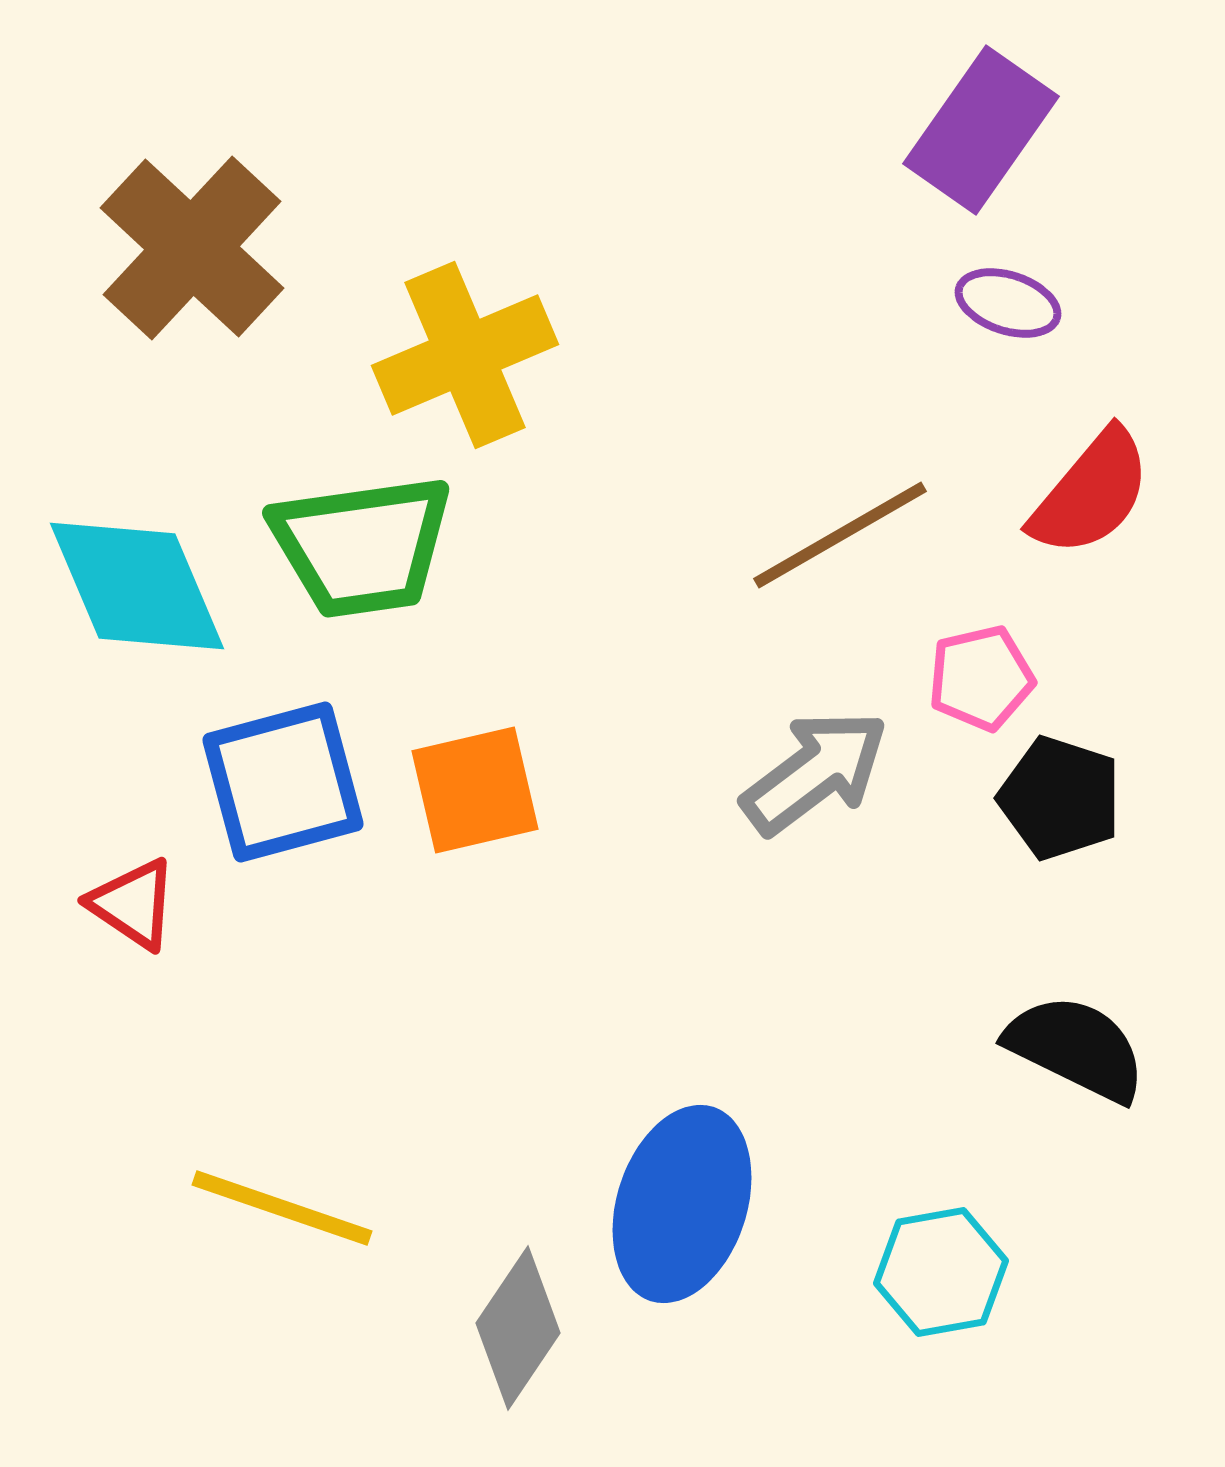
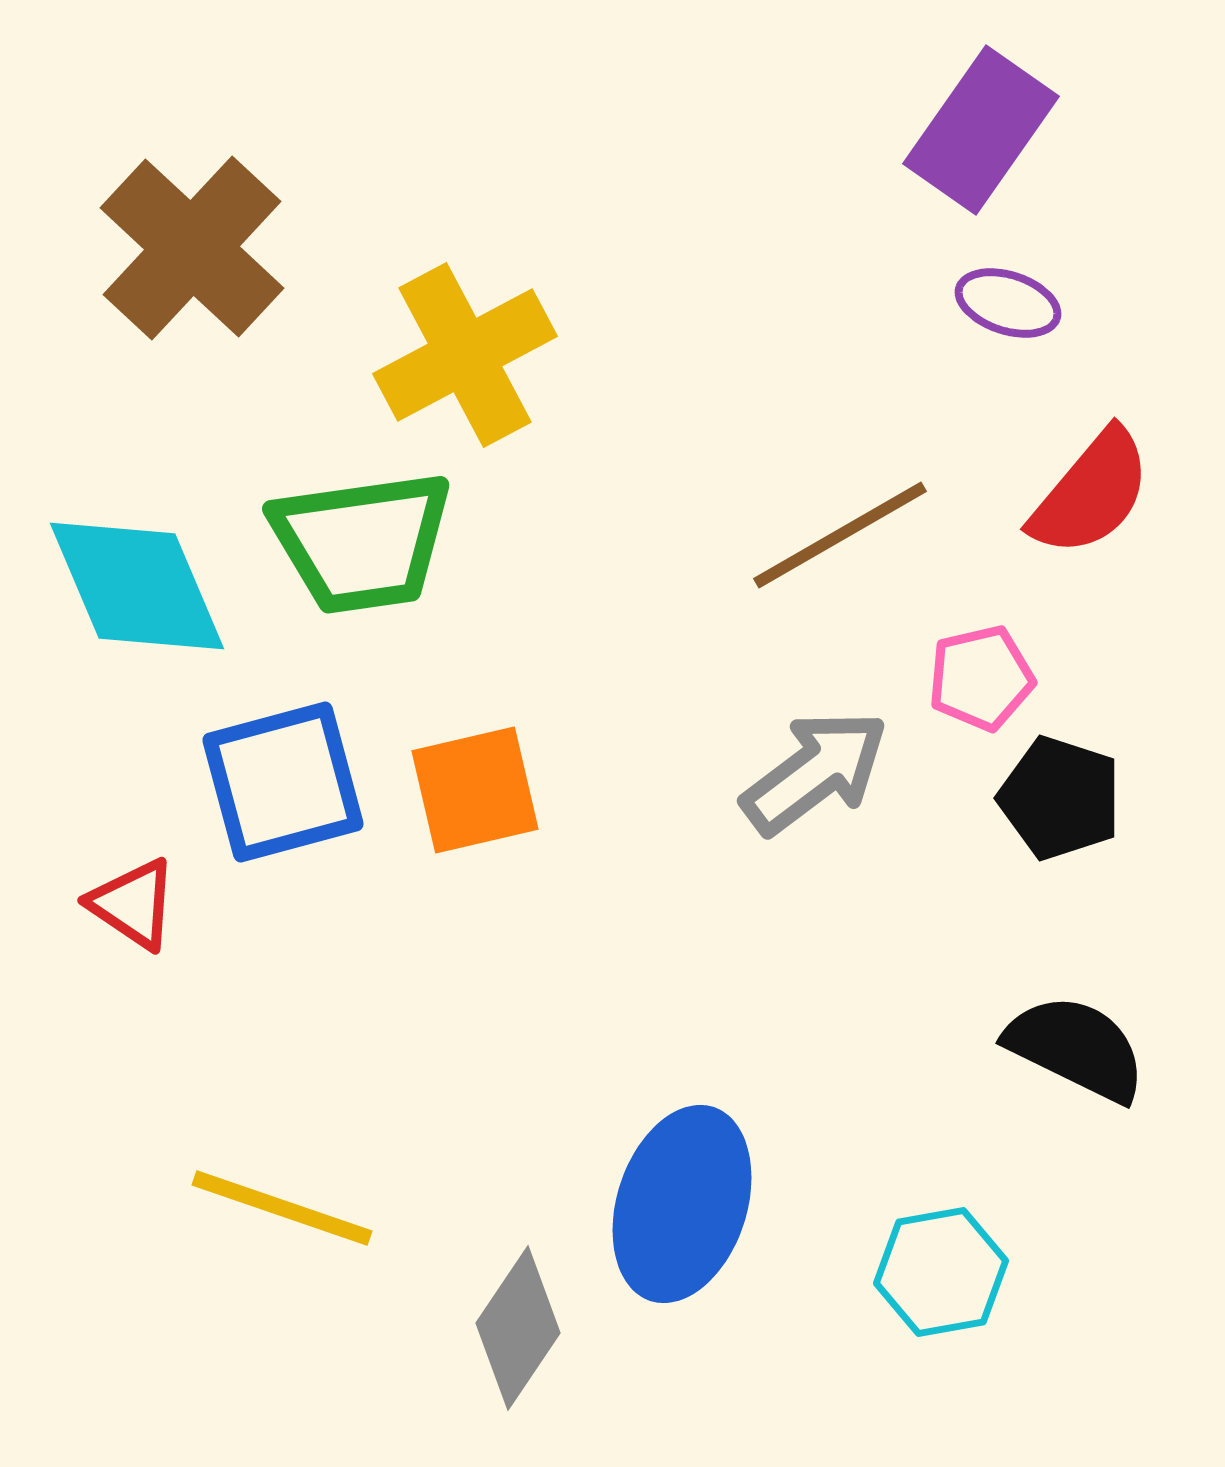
yellow cross: rotated 5 degrees counterclockwise
green trapezoid: moved 4 px up
